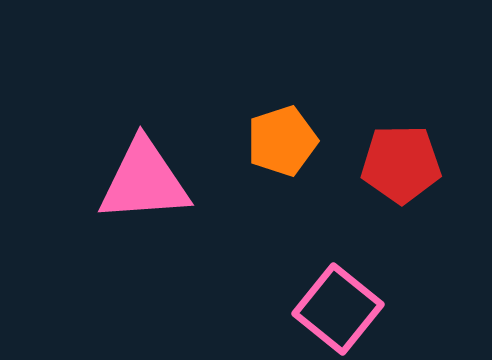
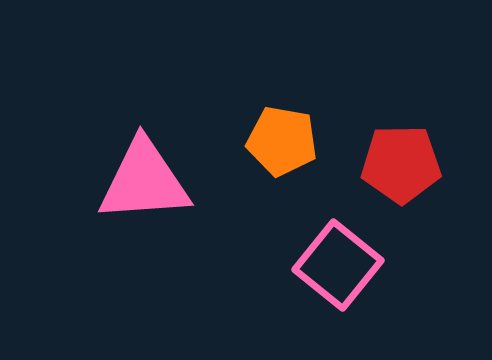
orange pentagon: rotated 28 degrees clockwise
pink square: moved 44 px up
